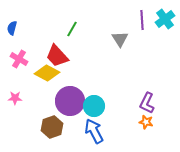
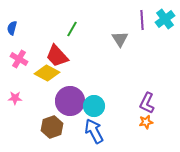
orange star: rotated 24 degrees counterclockwise
